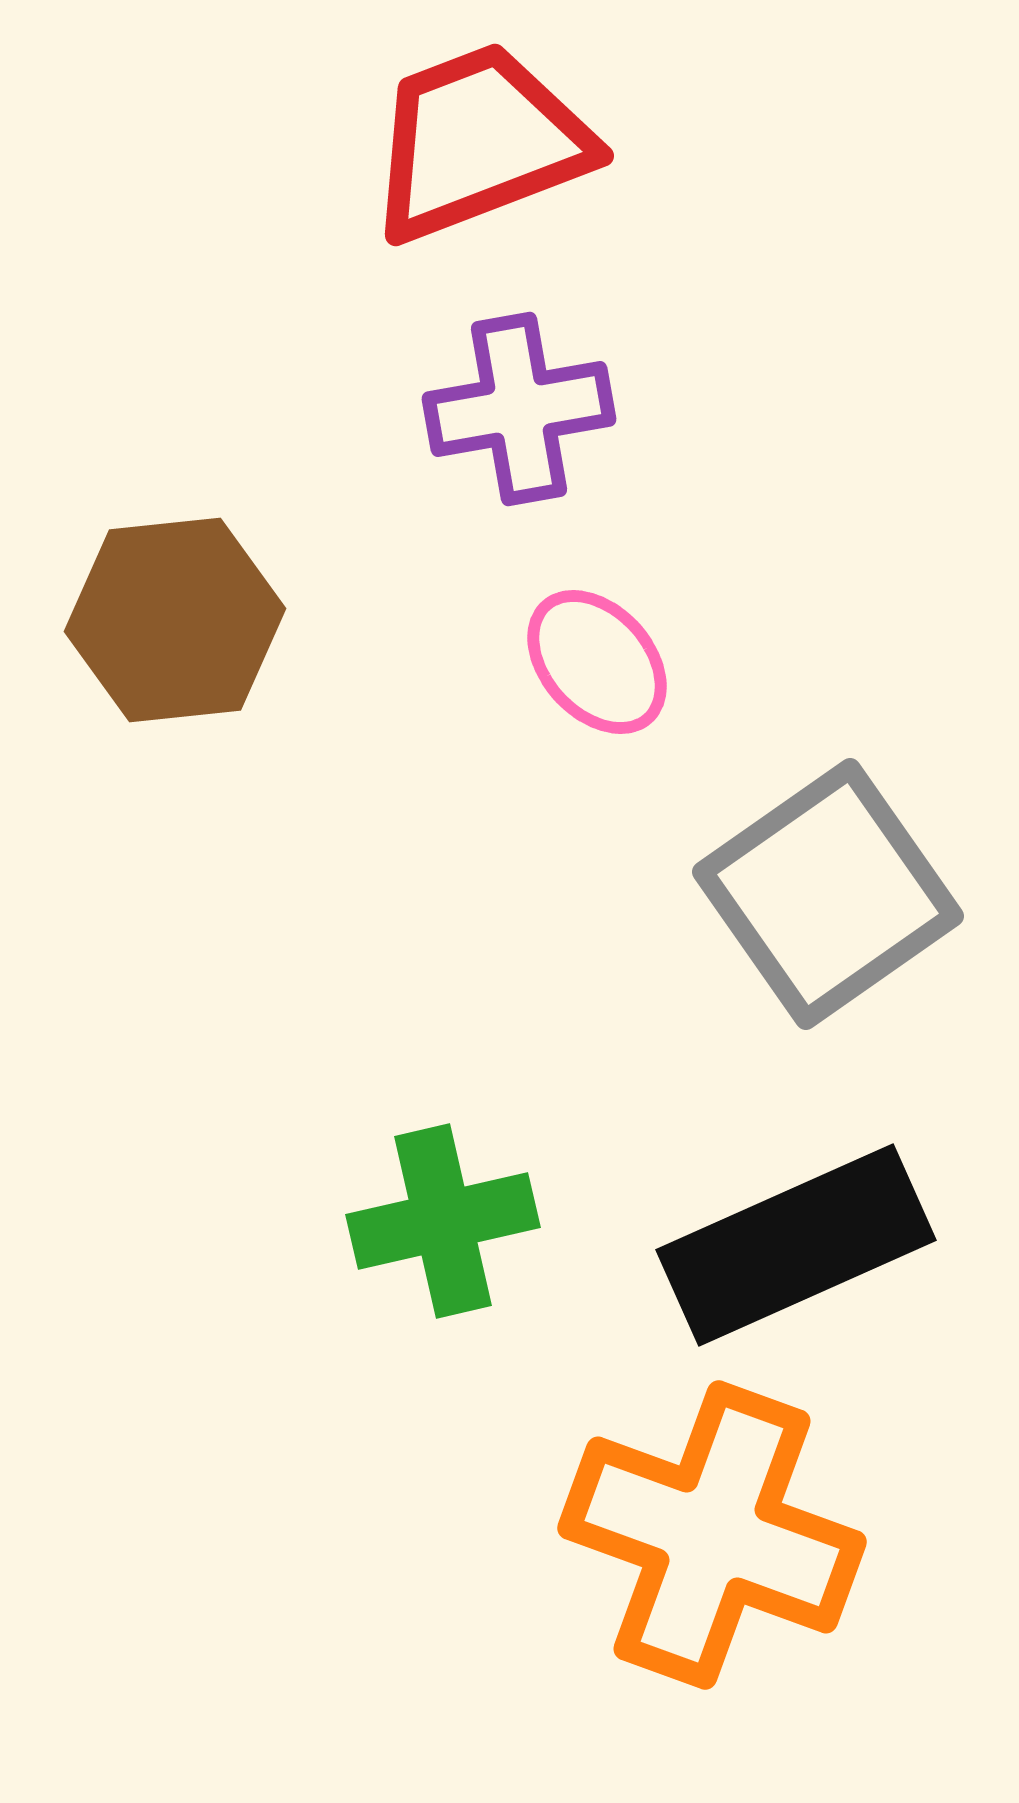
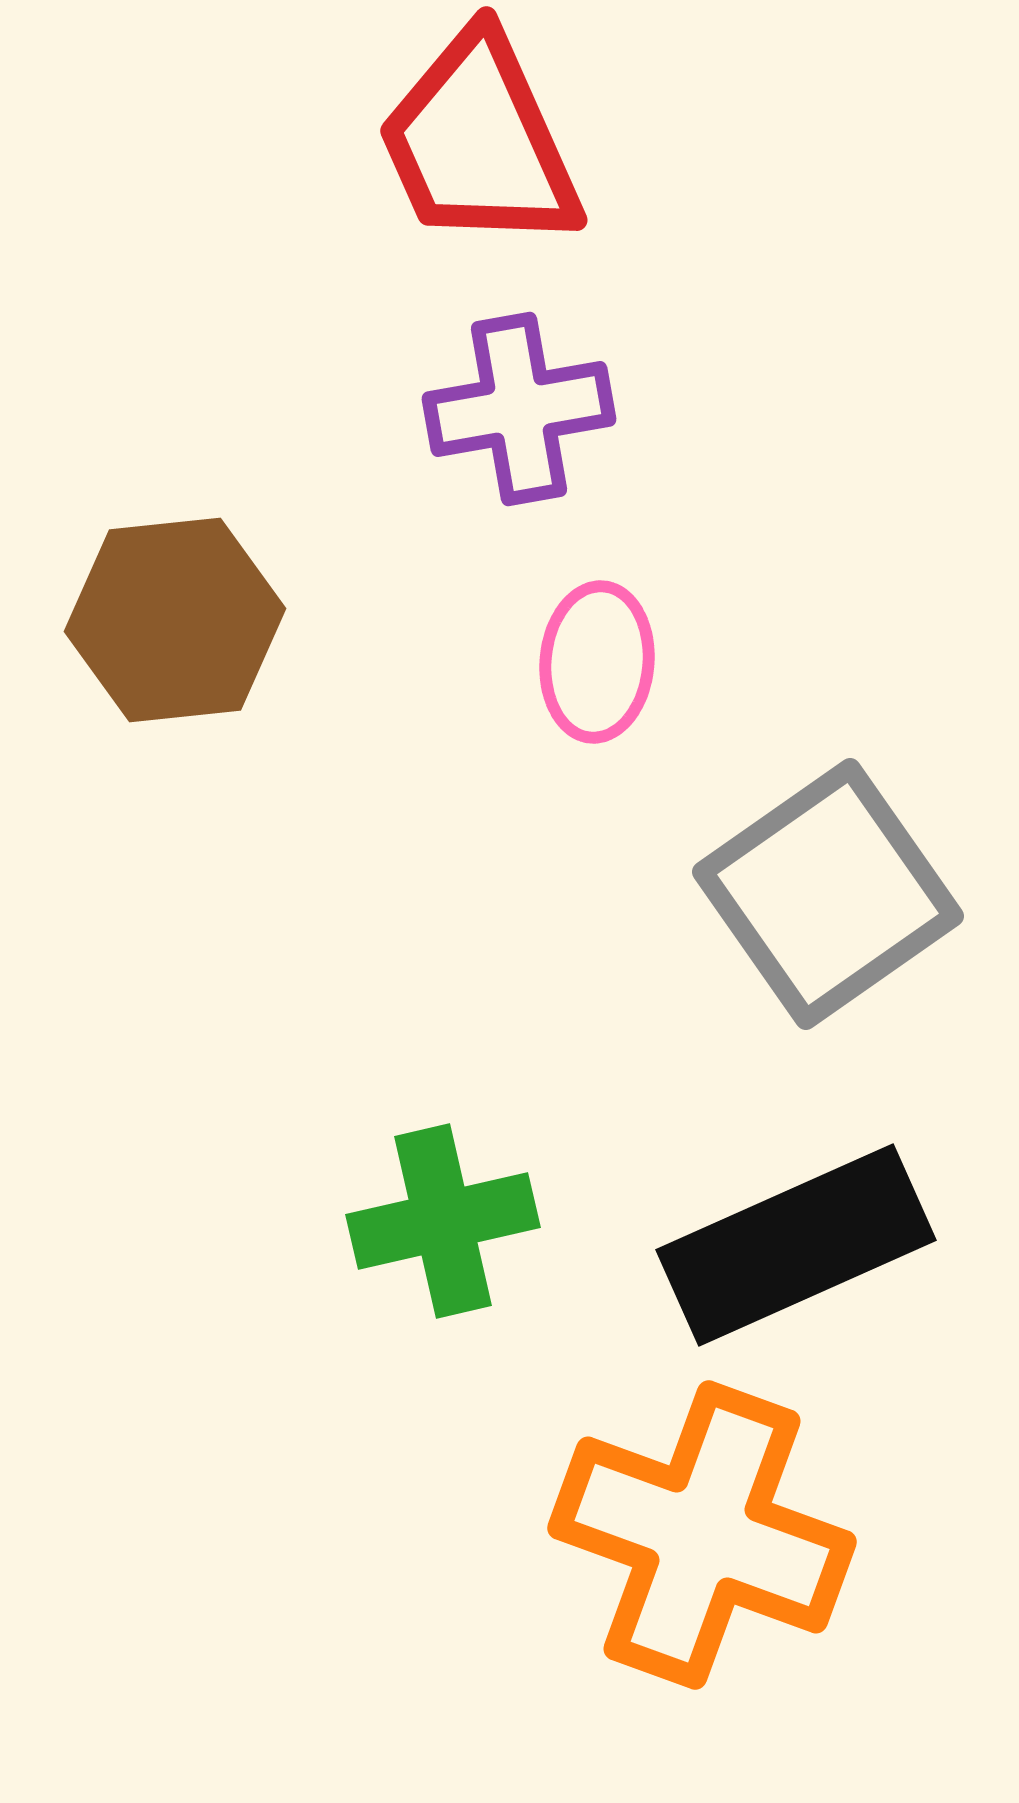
red trapezoid: rotated 93 degrees counterclockwise
pink ellipse: rotated 47 degrees clockwise
orange cross: moved 10 px left
